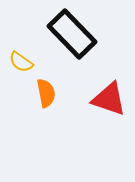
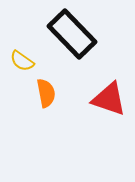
yellow semicircle: moved 1 px right, 1 px up
